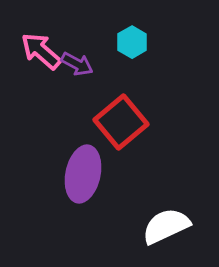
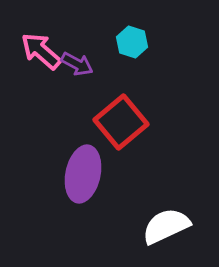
cyan hexagon: rotated 12 degrees counterclockwise
